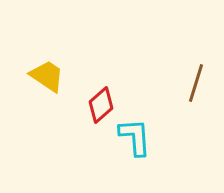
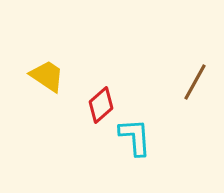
brown line: moved 1 px left, 1 px up; rotated 12 degrees clockwise
